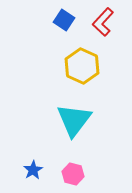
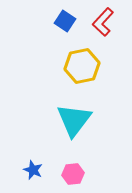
blue square: moved 1 px right, 1 px down
yellow hexagon: rotated 24 degrees clockwise
blue star: rotated 18 degrees counterclockwise
pink hexagon: rotated 20 degrees counterclockwise
